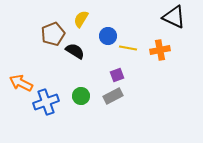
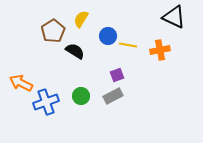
brown pentagon: moved 3 px up; rotated 10 degrees counterclockwise
yellow line: moved 3 px up
